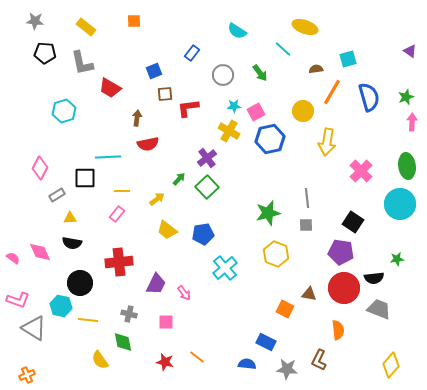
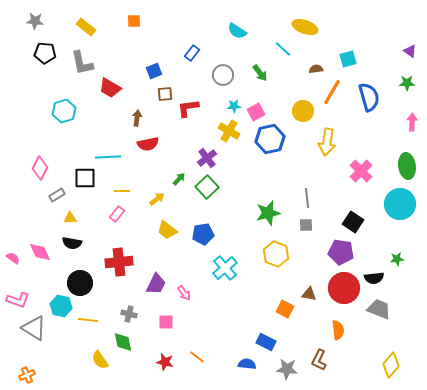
green star at (406, 97): moved 1 px right, 14 px up; rotated 21 degrees clockwise
